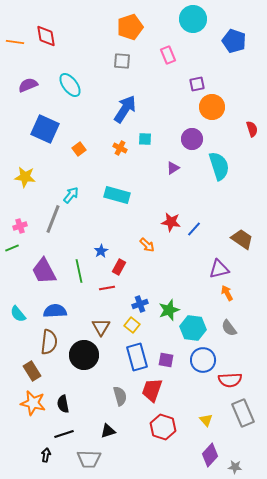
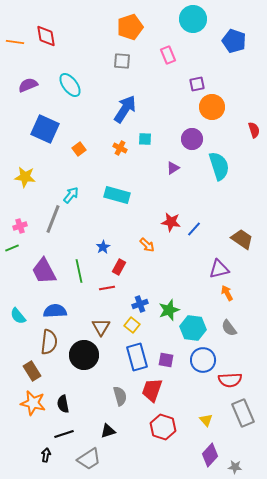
red semicircle at (252, 129): moved 2 px right, 1 px down
blue star at (101, 251): moved 2 px right, 4 px up
cyan semicircle at (18, 314): moved 2 px down
gray trapezoid at (89, 459): rotated 35 degrees counterclockwise
